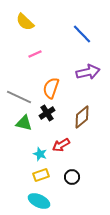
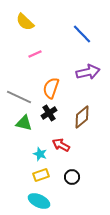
black cross: moved 2 px right
red arrow: rotated 60 degrees clockwise
